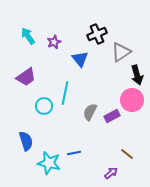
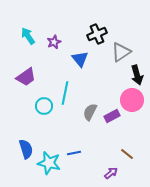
blue semicircle: moved 8 px down
